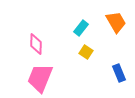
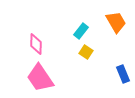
cyan rectangle: moved 3 px down
blue rectangle: moved 4 px right, 1 px down
pink trapezoid: rotated 56 degrees counterclockwise
